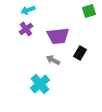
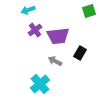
purple cross: moved 9 px right, 1 px down
gray arrow: moved 2 px right, 1 px down
